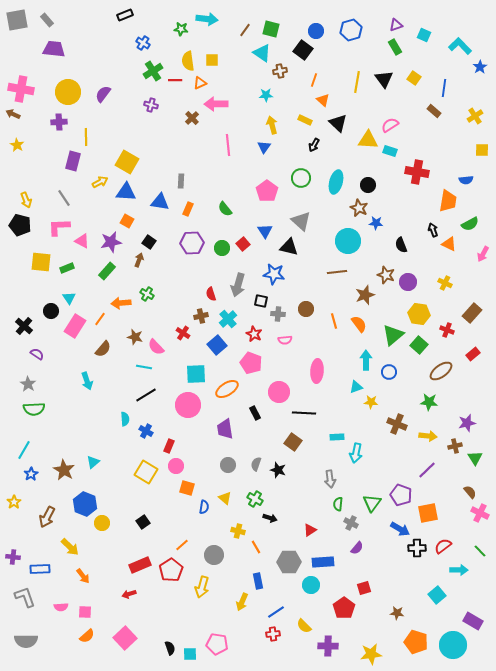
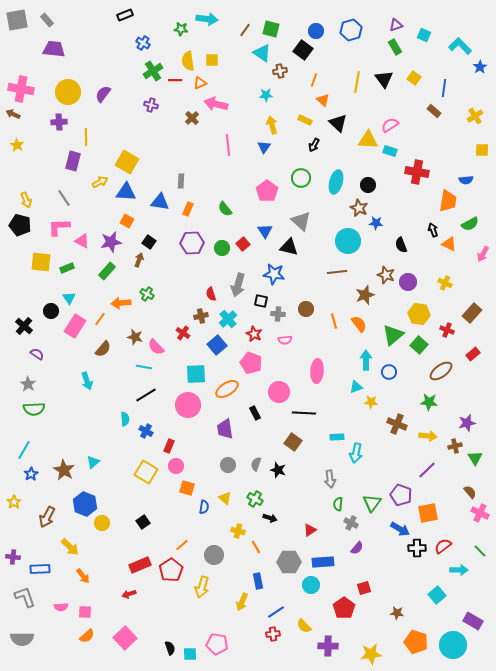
pink arrow at (216, 104): rotated 15 degrees clockwise
gray semicircle at (26, 641): moved 4 px left, 2 px up
